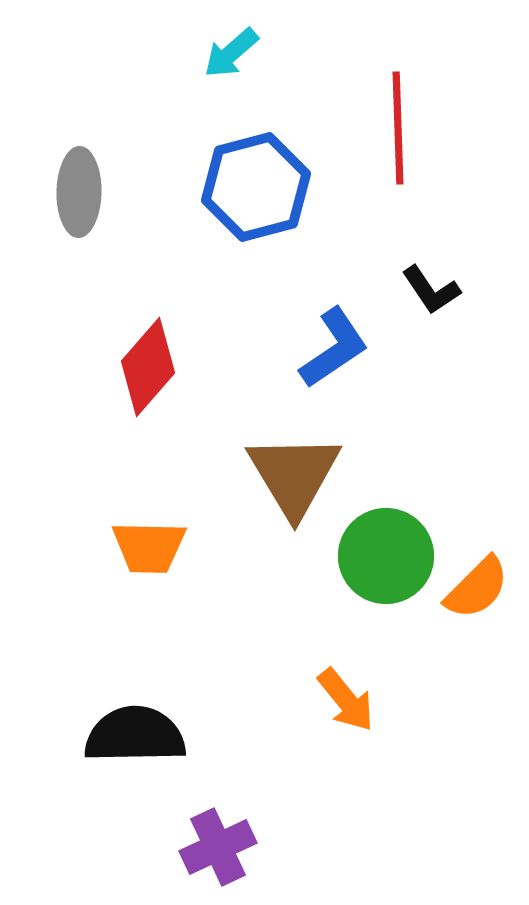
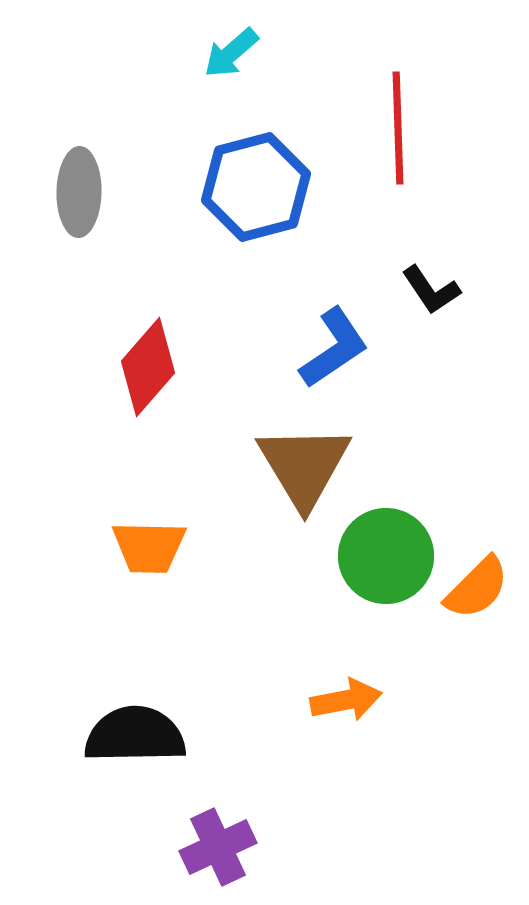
brown triangle: moved 10 px right, 9 px up
orange arrow: rotated 62 degrees counterclockwise
